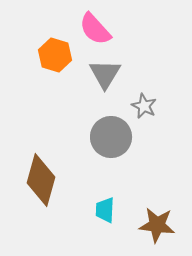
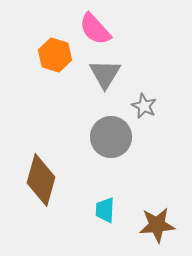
brown star: rotated 12 degrees counterclockwise
